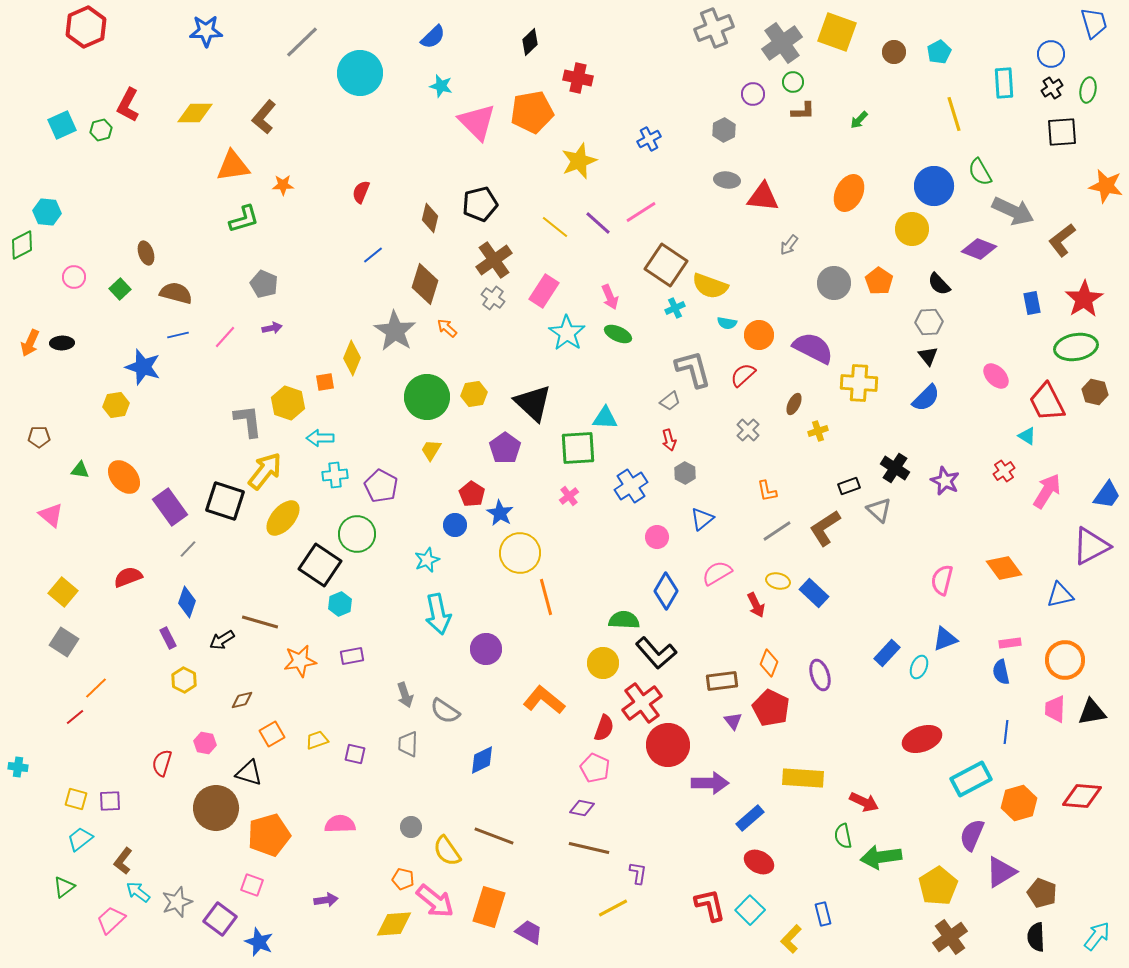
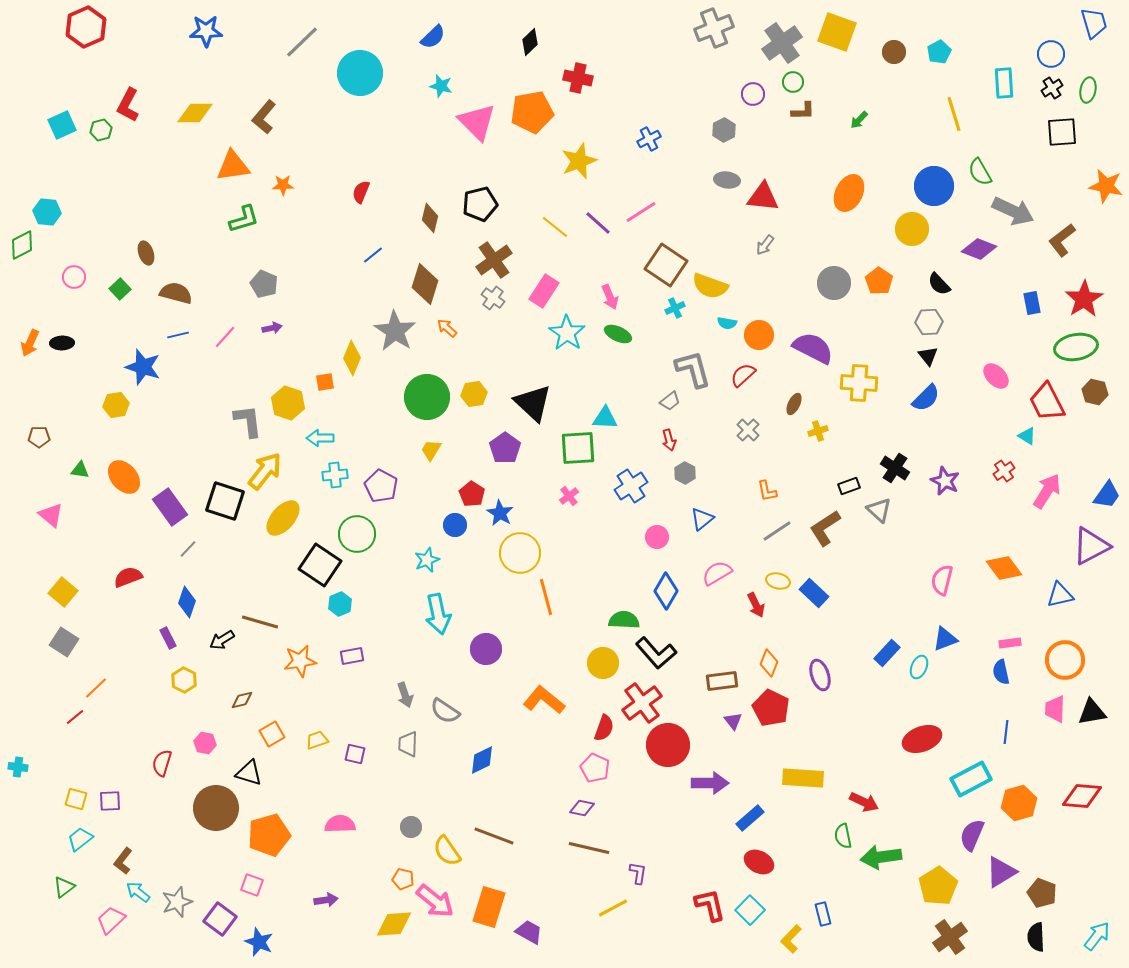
gray arrow at (789, 245): moved 24 px left
